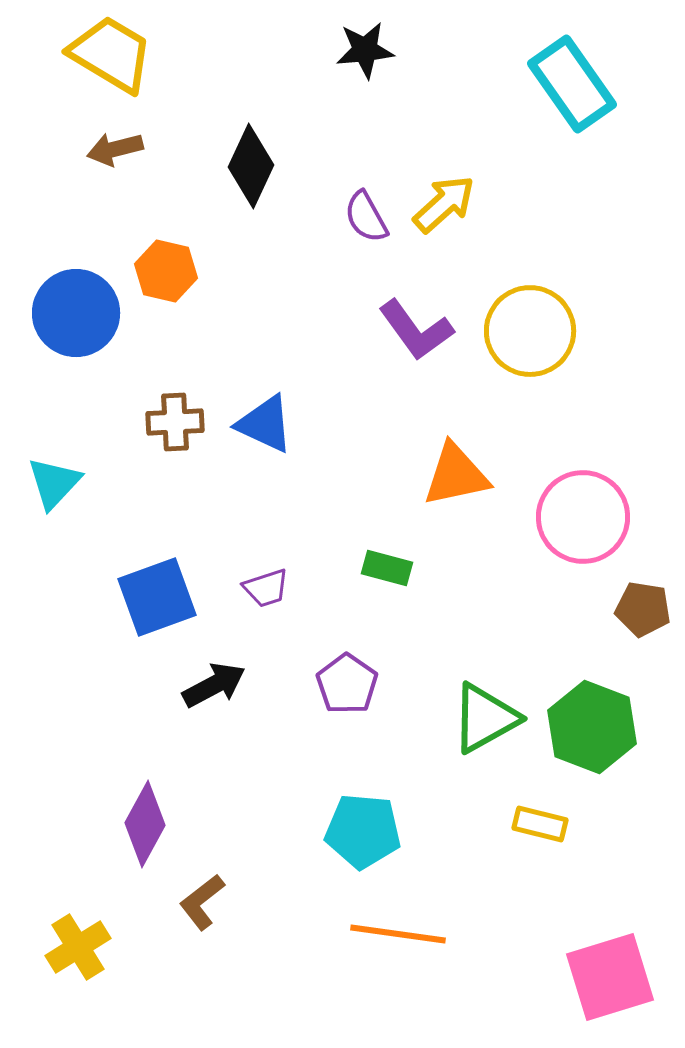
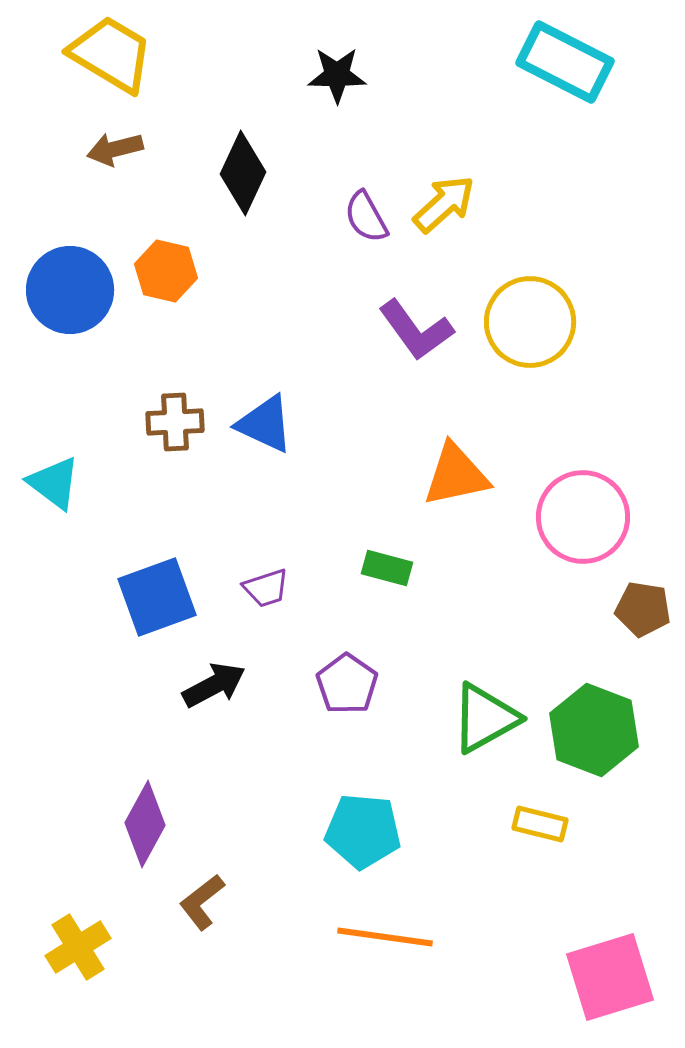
black star: moved 28 px left, 25 px down; rotated 6 degrees clockwise
cyan rectangle: moved 7 px left, 22 px up; rotated 28 degrees counterclockwise
black diamond: moved 8 px left, 7 px down
blue circle: moved 6 px left, 23 px up
yellow circle: moved 9 px up
cyan triangle: rotated 36 degrees counterclockwise
green hexagon: moved 2 px right, 3 px down
orange line: moved 13 px left, 3 px down
